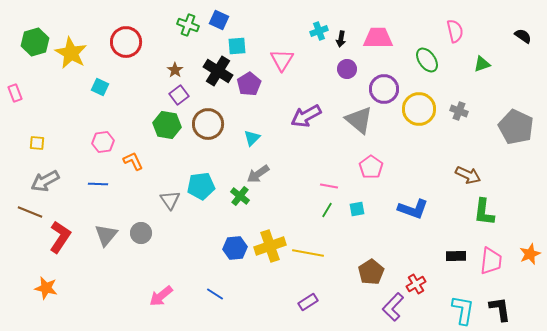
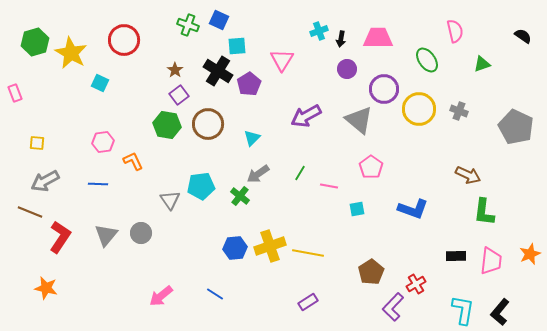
red circle at (126, 42): moved 2 px left, 2 px up
cyan square at (100, 87): moved 4 px up
green line at (327, 210): moved 27 px left, 37 px up
black L-shape at (500, 309): moved 3 px down; rotated 132 degrees counterclockwise
